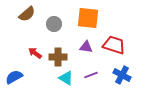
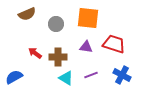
brown semicircle: rotated 18 degrees clockwise
gray circle: moved 2 px right
red trapezoid: moved 1 px up
